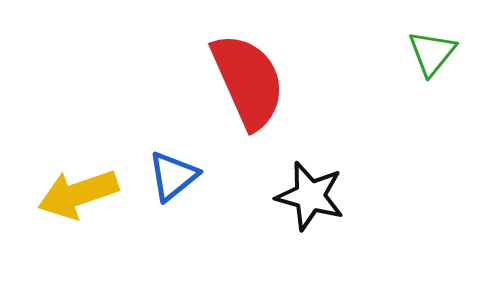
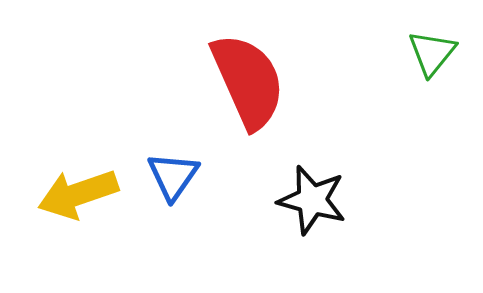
blue triangle: rotated 16 degrees counterclockwise
black star: moved 2 px right, 4 px down
